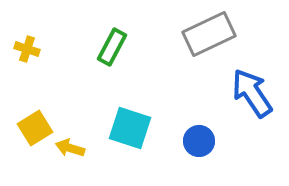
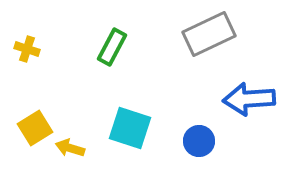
blue arrow: moved 3 px left, 6 px down; rotated 60 degrees counterclockwise
